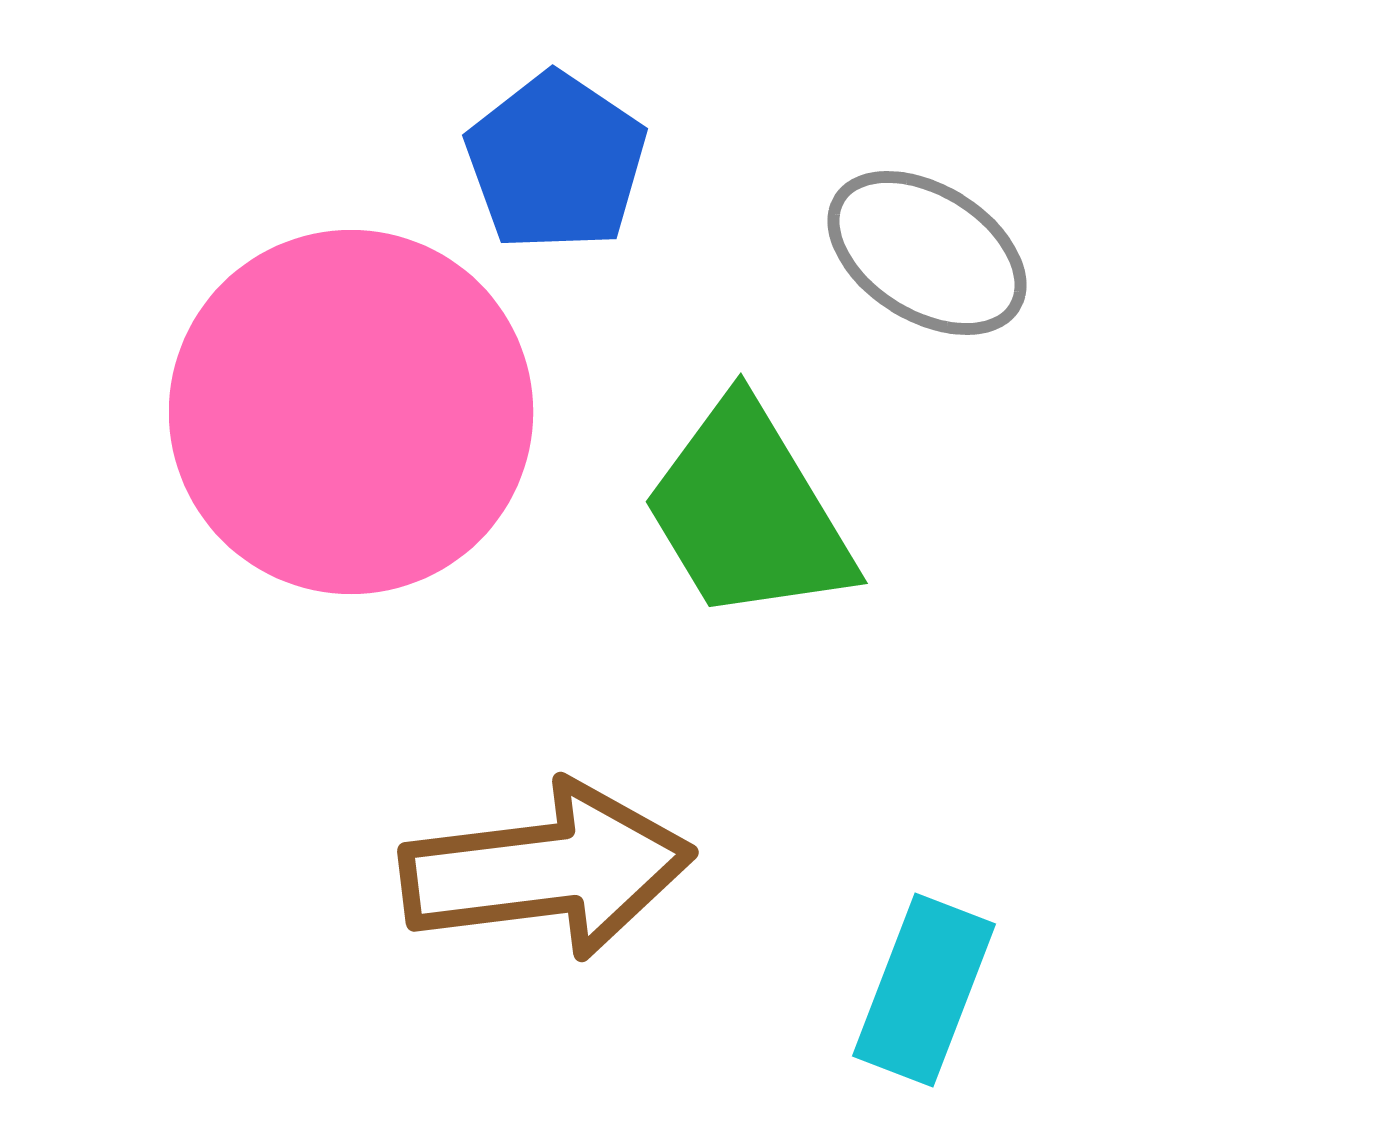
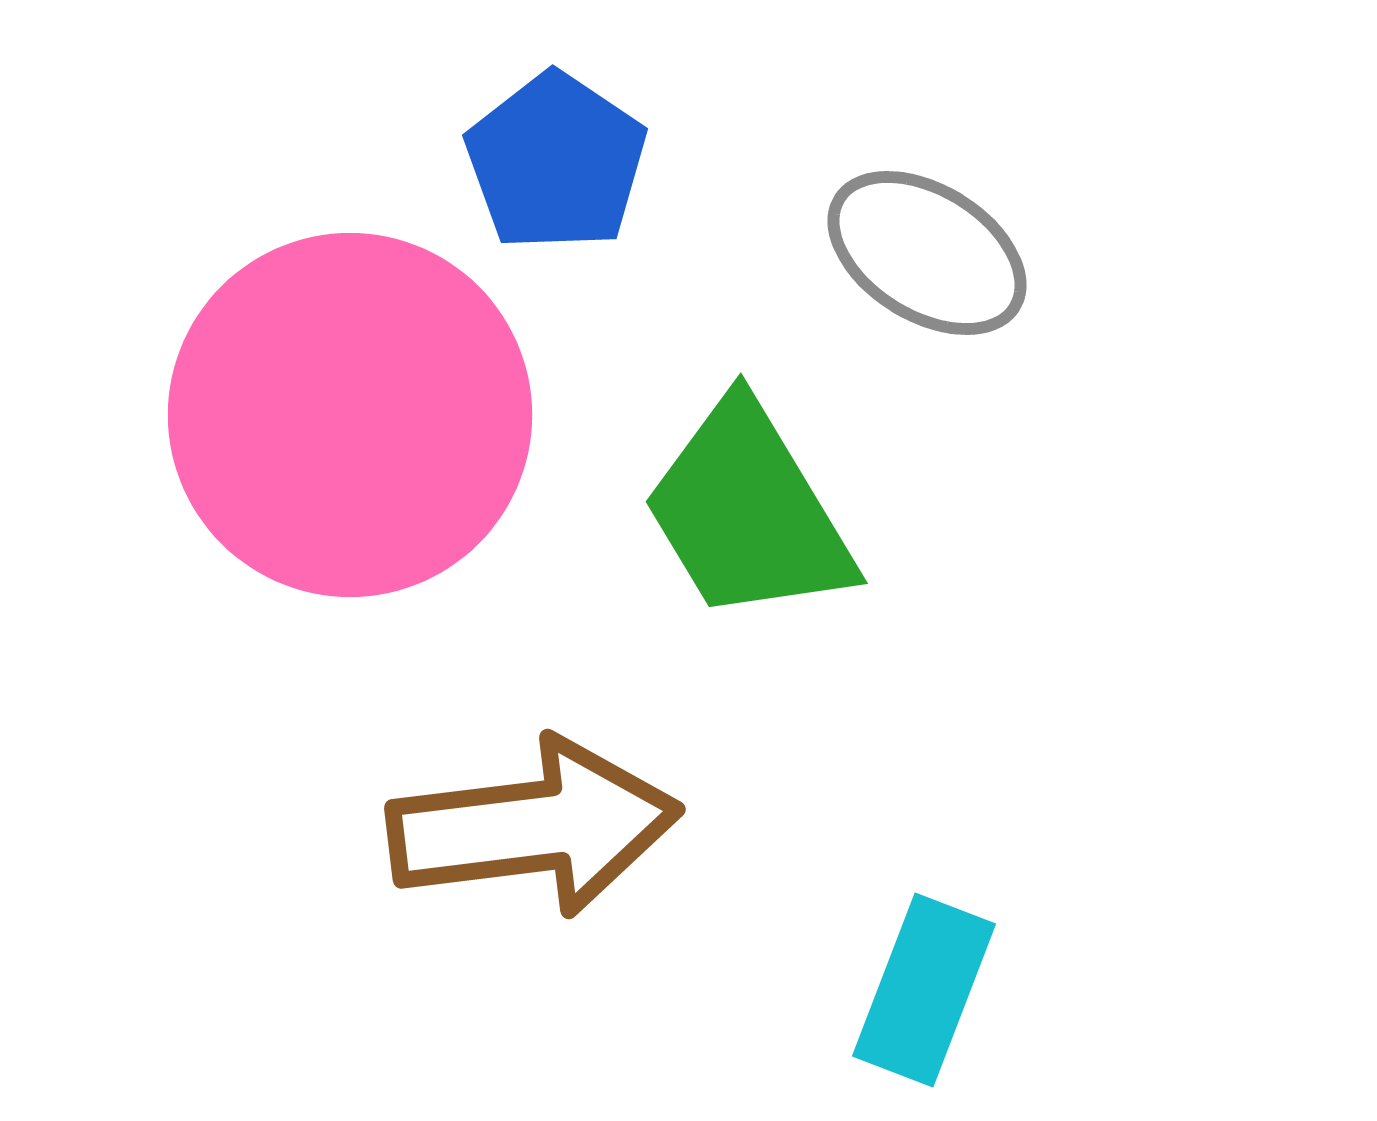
pink circle: moved 1 px left, 3 px down
brown arrow: moved 13 px left, 43 px up
